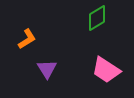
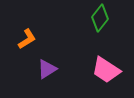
green diamond: moved 3 px right; rotated 20 degrees counterclockwise
purple triangle: rotated 30 degrees clockwise
